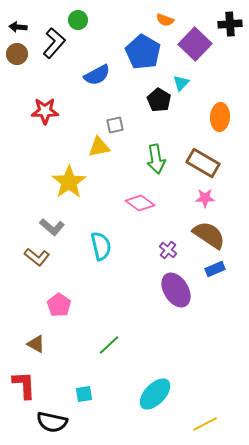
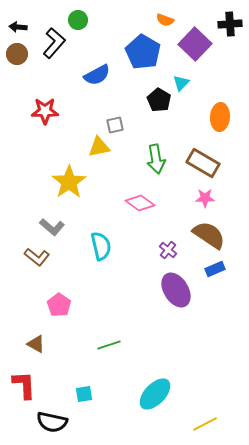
green line: rotated 25 degrees clockwise
